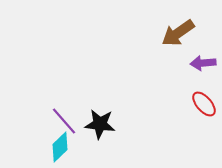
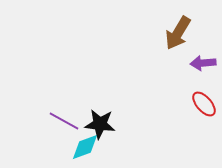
brown arrow: rotated 24 degrees counterclockwise
purple line: rotated 20 degrees counterclockwise
cyan diamond: moved 25 px right; rotated 24 degrees clockwise
